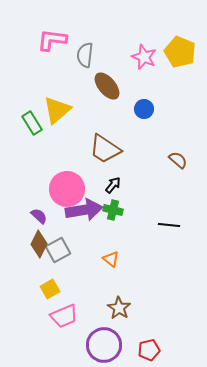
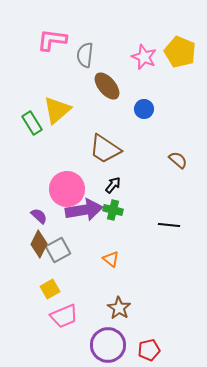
purple circle: moved 4 px right
